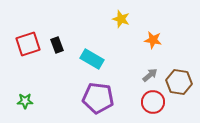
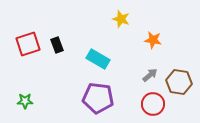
cyan rectangle: moved 6 px right
red circle: moved 2 px down
